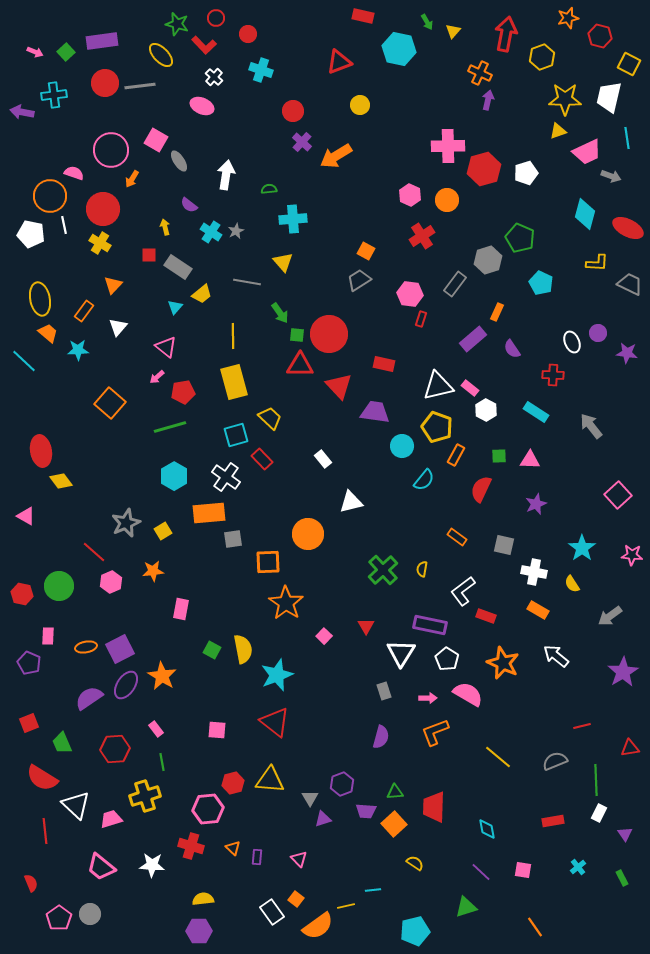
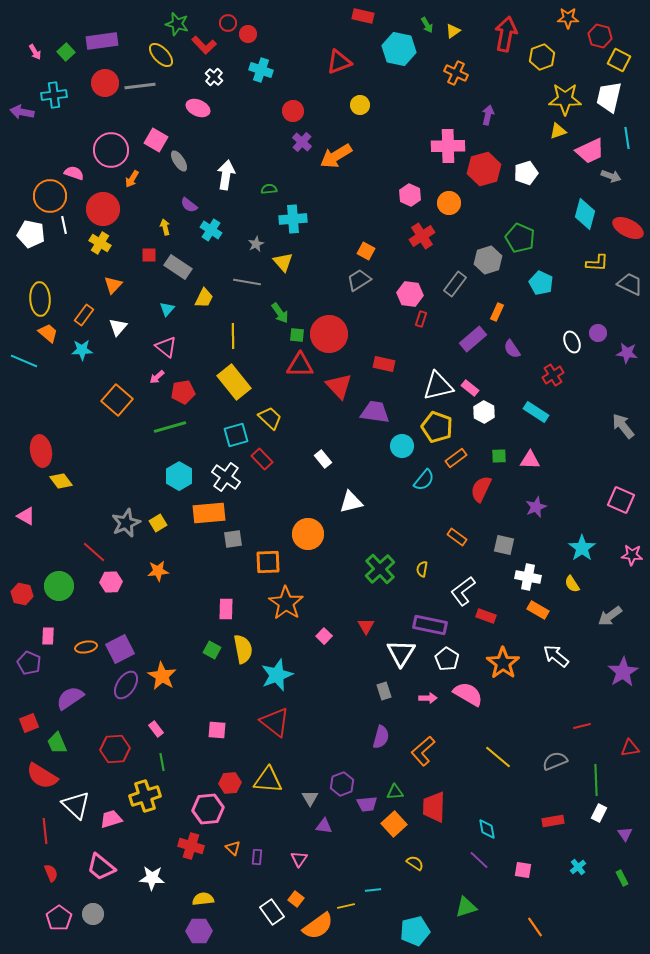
red circle at (216, 18): moved 12 px right, 5 px down
orange star at (568, 18): rotated 15 degrees clockwise
green arrow at (427, 22): moved 3 px down
yellow triangle at (453, 31): rotated 14 degrees clockwise
pink arrow at (35, 52): rotated 35 degrees clockwise
yellow square at (629, 64): moved 10 px left, 4 px up
orange cross at (480, 73): moved 24 px left
purple arrow at (488, 100): moved 15 px down
pink ellipse at (202, 106): moved 4 px left, 2 px down
pink trapezoid at (587, 152): moved 3 px right, 1 px up
orange circle at (447, 200): moved 2 px right, 3 px down
gray star at (236, 231): moved 20 px right, 13 px down
cyan cross at (211, 232): moved 2 px up
yellow trapezoid at (202, 294): moved 2 px right, 4 px down; rotated 25 degrees counterclockwise
yellow ellipse at (40, 299): rotated 8 degrees clockwise
cyan triangle at (175, 307): moved 8 px left, 2 px down
orange rectangle at (84, 311): moved 4 px down
cyan star at (78, 350): moved 4 px right
cyan line at (24, 361): rotated 20 degrees counterclockwise
red cross at (553, 375): rotated 35 degrees counterclockwise
yellow rectangle at (234, 382): rotated 24 degrees counterclockwise
orange square at (110, 403): moved 7 px right, 3 px up
white hexagon at (486, 410): moved 2 px left, 2 px down
gray arrow at (591, 426): moved 32 px right
orange rectangle at (456, 455): moved 3 px down; rotated 25 degrees clockwise
cyan hexagon at (174, 476): moved 5 px right
pink square at (618, 495): moved 3 px right, 5 px down; rotated 24 degrees counterclockwise
purple star at (536, 504): moved 3 px down
yellow square at (163, 531): moved 5 px left, 8 px up
green cross at (383, 570): moved 3 px left, 1 px up
orange star at (153, 571): moved 5 px right
white cross at (534, 572): moved 6 px left, 5 px down
pink hexagon at (111, 582): rotated 20 degrees clockwise
pink rectangle at (181, 609): moved 45 px right; rotated 10 degrees counterclockwise
orange star at (503, 663): rotated 12 degrees clockwise
purple semicircle at (89, 698): moved 19 px left
orange L-shape at (435, 732): moved 12 px left, 19 px down; rotated 20 degrees counterclockwise
green trapezoid at (62, 743): moved 5 px left
red semicircle at (42, 778): moved 2 px up
yellow triangle at (270, 780): moved 2 px left
red hexagon at (233, 783): moved 3 px left; rotated 10 degrees clockwise
purple trapezoid at (366, 811): moved 1 px right, 7 px up; rotated 10 degrees counterclockwise
purple triangle at (323, 819): moved 1 px right, 7 px down; rotated 24 degrees clockwise
pink triangle at (299, 859): rotated 18 degrees clockwise
white star at (152, 865): moved 13 px down
purple line at (481, 872): moved 2 px left, 12 px up
red semicircle at (31, 883): moved 20 px right, 10 px up
gray circle at (90, 914): moved 3 px right
